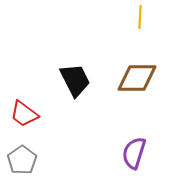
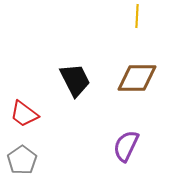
yellow line: moved 3 px left, 1 px up
purple semicircle: moved 8 px left, 7 px up; rotated 8 degrees clockwise
